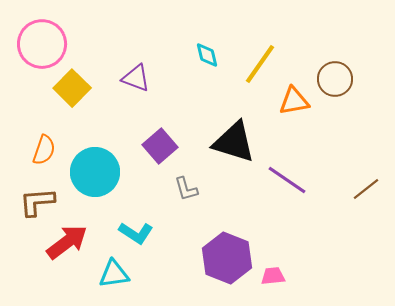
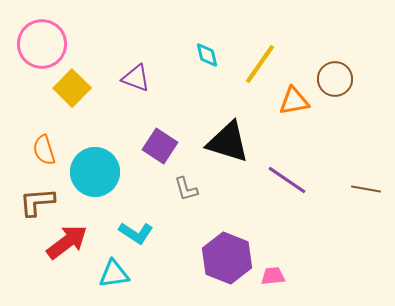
black triangle: moved 6 px left
purple square: rotated 16 degrees counterclockwise
orange semicircle: rotated 144 degrees clockwise
brown line: rotated 48 degrees clockwise
